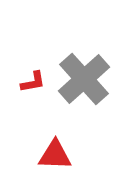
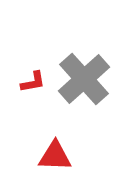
red triangle: moved 1 px down
